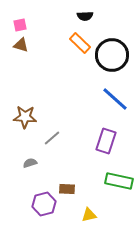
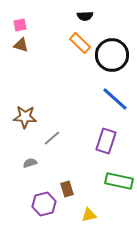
brown rectangle: rotated 70 degrees clockwise
